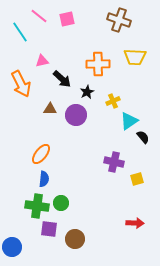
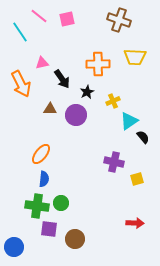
pink triangle: moved 2 px down
black arrow: rotated 12 degrees clockwise
blue circle: moved 2 px right
